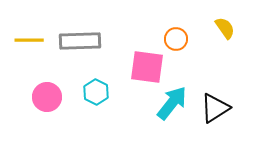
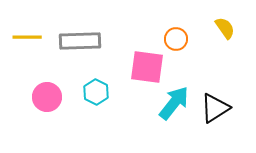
yellow line: moved 2 px left, 3 px up
cyan arrow: moved 2 px right
